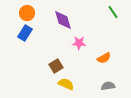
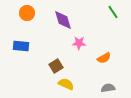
blue rectangle: moved 4 px left, 13 px down; rotated 63 degrees clockwise
gray semicircle: moved 2 px down
